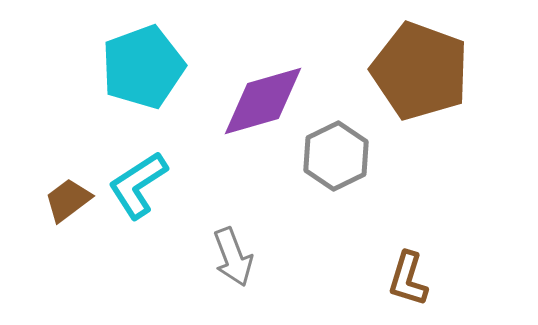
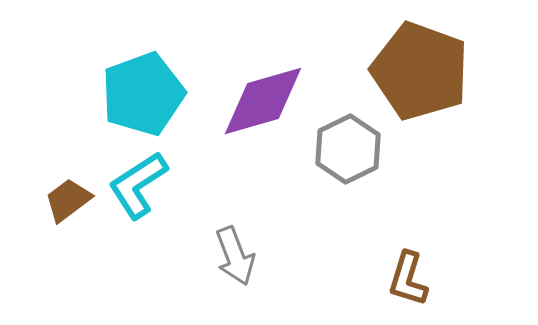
cyan pentagon: moved 27 px down
gray hexagon: moved 12 px right, 7 px up
gray arrow: moved 2 px right, 1 px up
